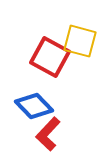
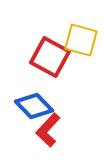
yellow square: moved 1 px right, 1 px up
red L-shape: moved 4 px up
